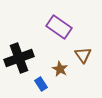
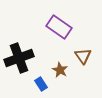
brown triangle: moved 1 px down
brown star: moved 1 px down
